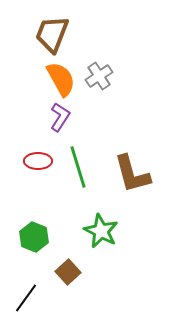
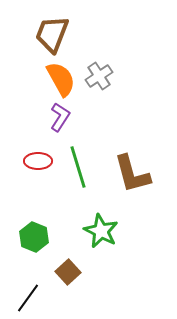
black line: moved 2 px right
